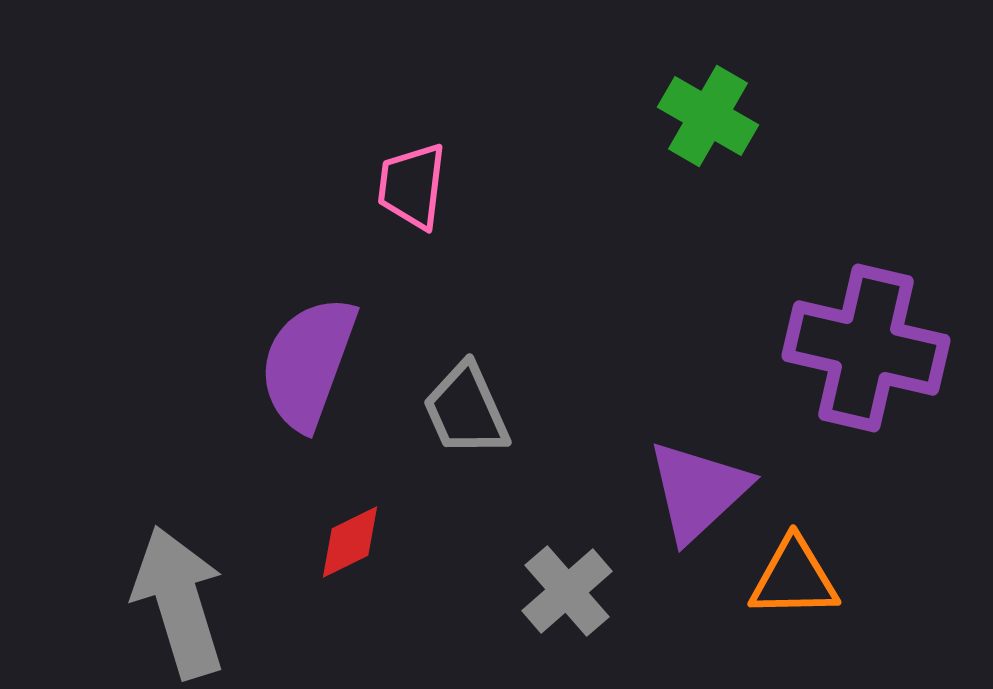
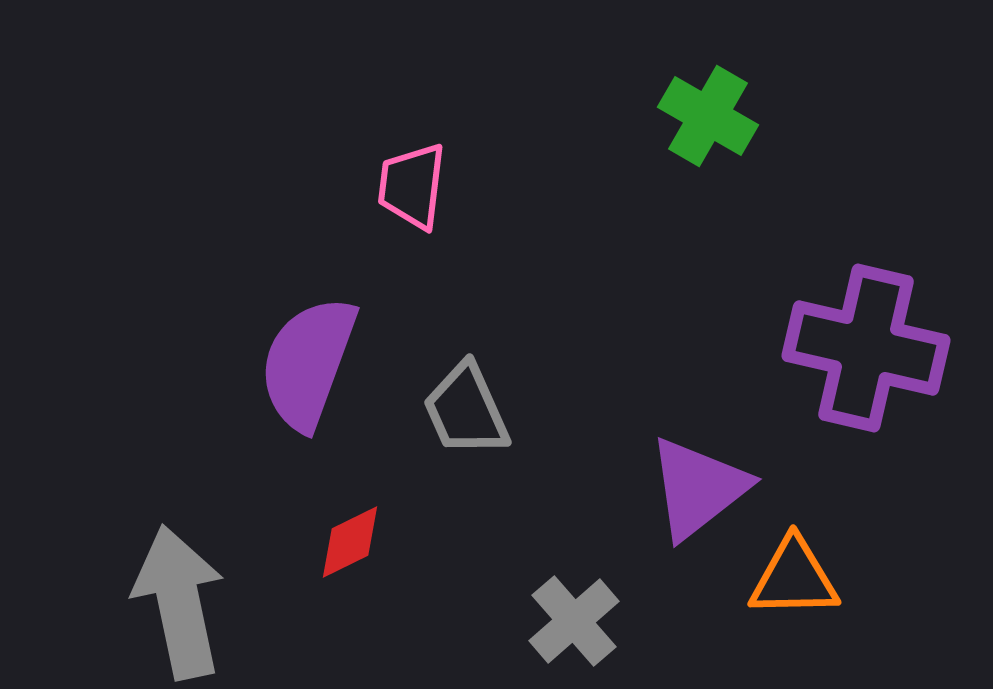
purple triangle: moved 3 px up; rotated 5 degrees clockwise
gray cross: moved 7 px right, 30 px down
gray arrow: rotated 5 degrees clockwise
